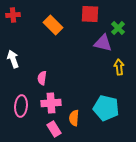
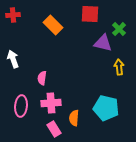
green cross: moved 1 px right, 1 px down
